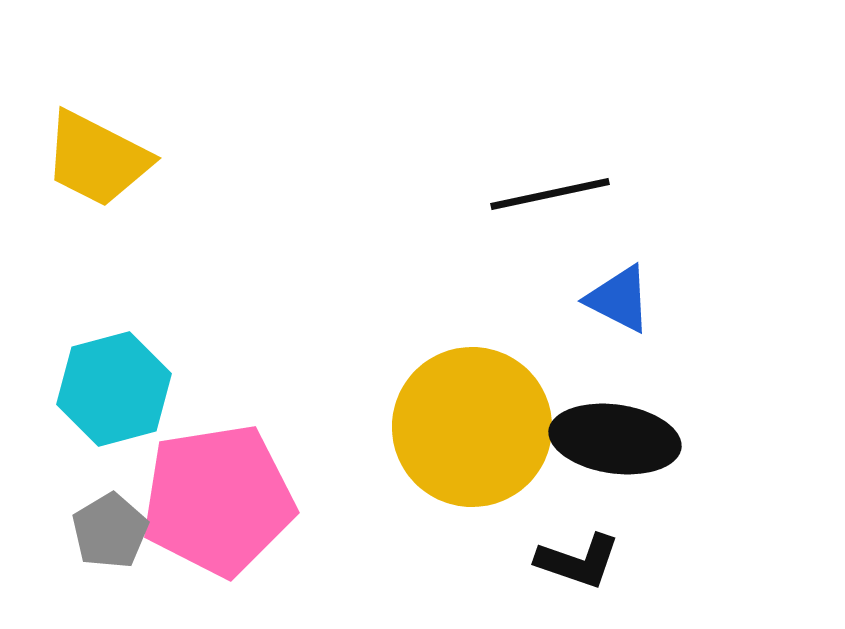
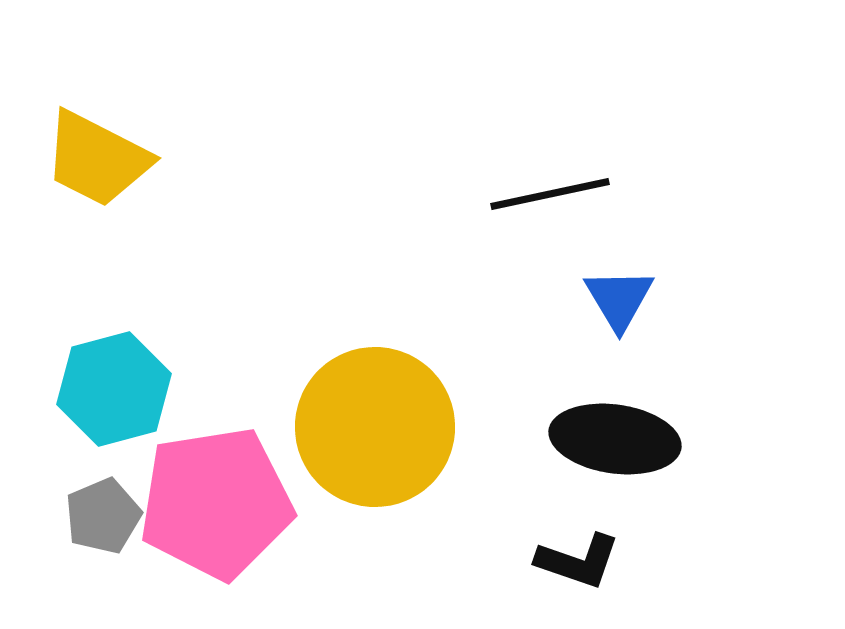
blue triangle: rotated 32 degrees clockwise
yellow circle: moved 97 px left
pink pentagon: moved 2 px left, 3 px down
gray pentagon: moved 7 px left, 15 px up; rotated 8 degrees clockwise
